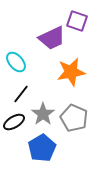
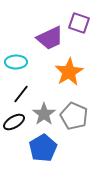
purple square: moved 2 px right, 2 px down
purple trapezoid: moved 2 px left
cyan ellipse: rotated 50 degrees counterclockwise
orange star: moved 2 px left; rotated 20 degrees counterclockwise
gray star: moved 1 px right
gray pentagon: moved 2 px up
blue pentagon: moved 1 px right
